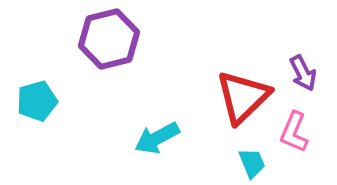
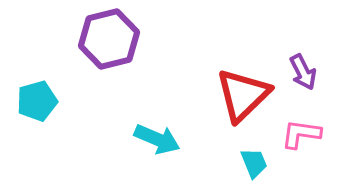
purple arrow: moved 1 px up
red triangle: moved 2 px up
pink L-shape: moved 7 px right, 2 px down; rotated 75 degrees clockwise
cyan arrow: moved 1 px down; rotated 129 degrees counterclockwise
cyan trapezoid: moved 2 px right
